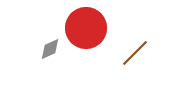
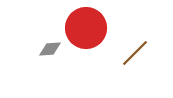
gray diamond: rotated 20 degrees clockwise
